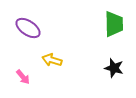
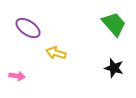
green trapezoid: rotated 40 degrees counterclockwise
yellow arrow: moved 4 px right, 7 px up
pink arrow: moved 6 px left, 1 px up; rotated 42 degrees counterclockwise
